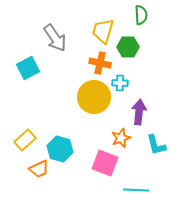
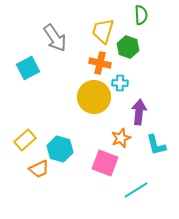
green hexagon: rotated 20 degrees clockwise
cyan line: rotated 35 degrees counterclockwise
